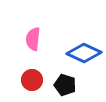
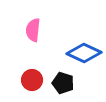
pink semicircle: moved 9 px up
black pentagon: moved 2 px left, 2 px up
